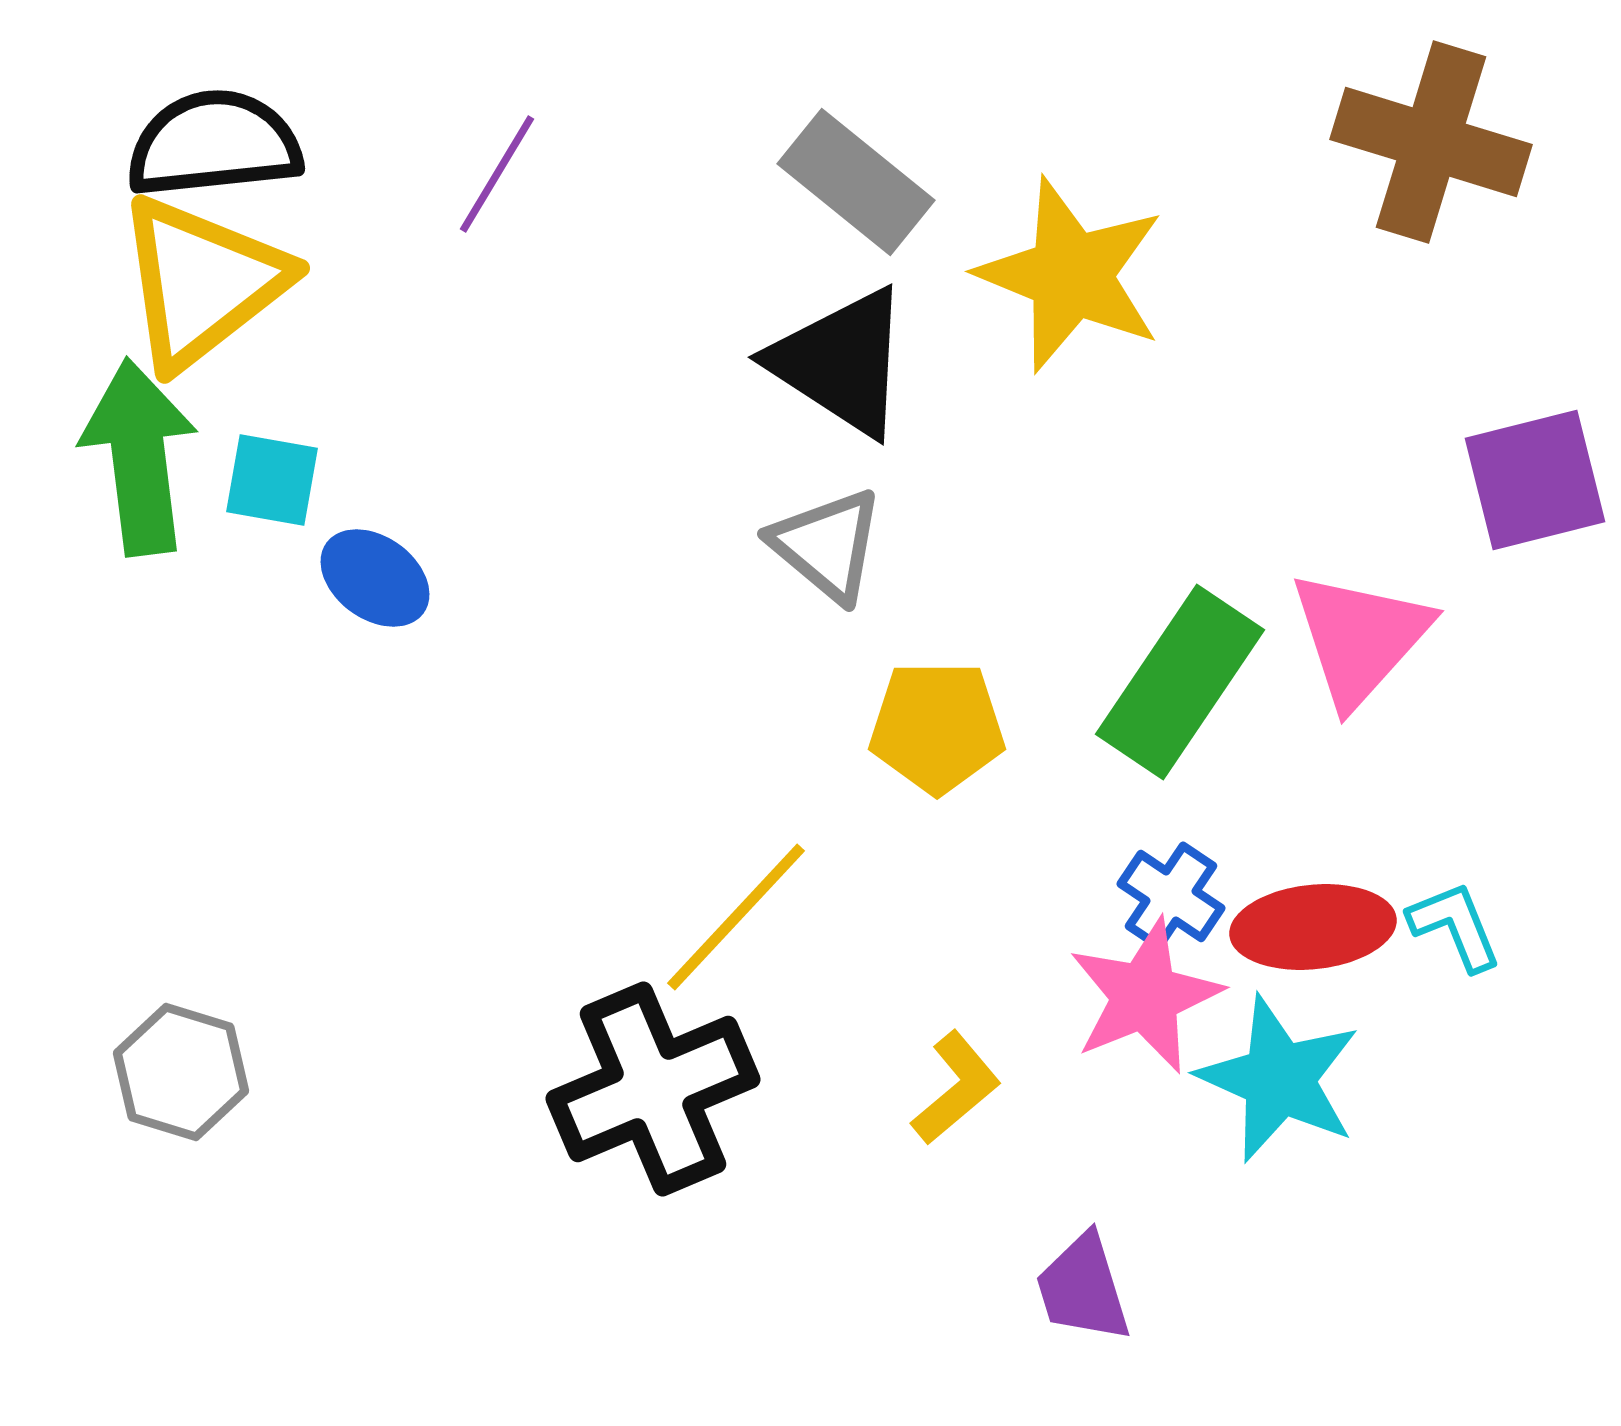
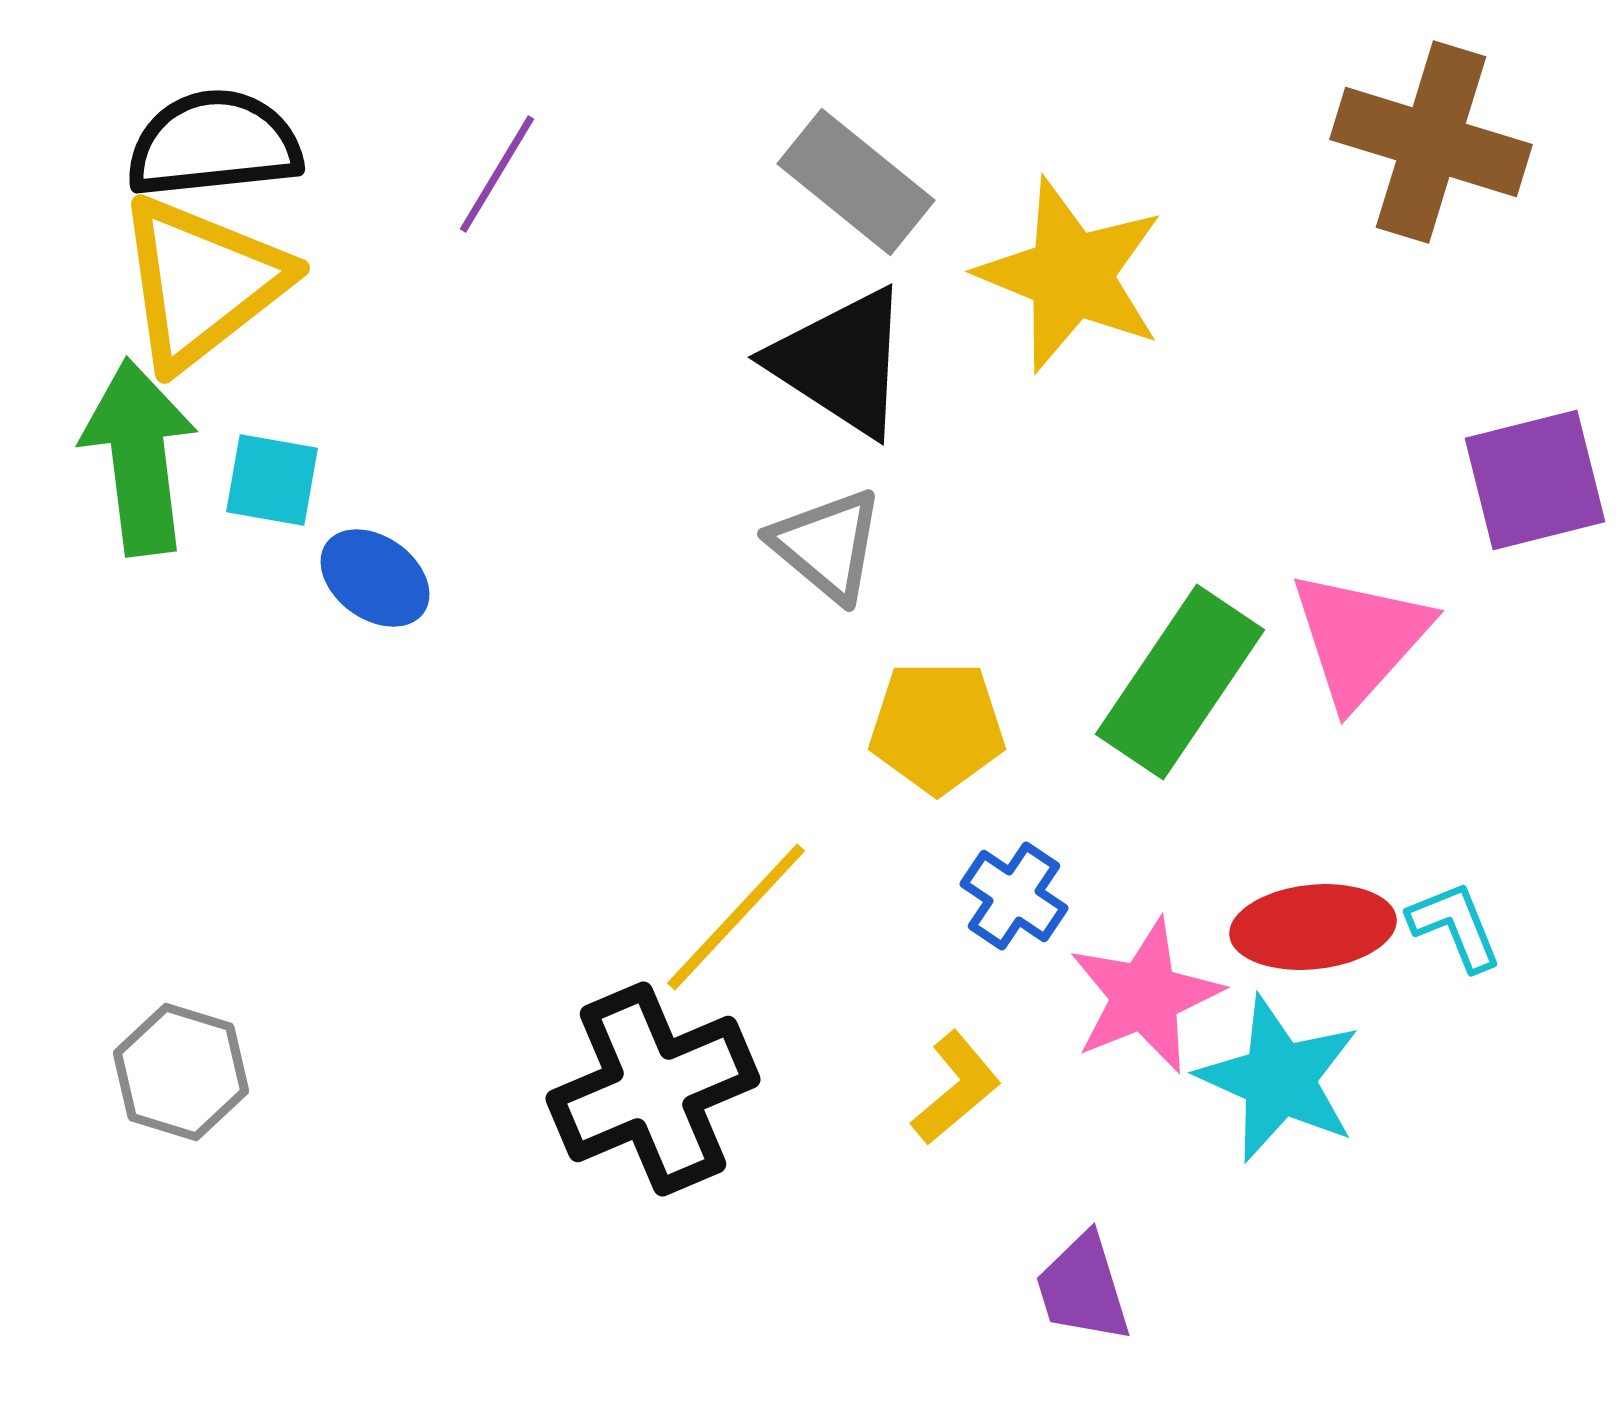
blue cross: moved 157 px left
